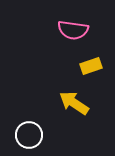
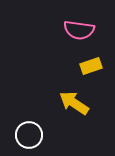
pink semicircle: moved 6 px right
